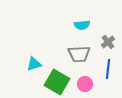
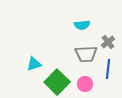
gray trapezoid: moved 7 px right
green square: rotated 15 degrees clockwise
